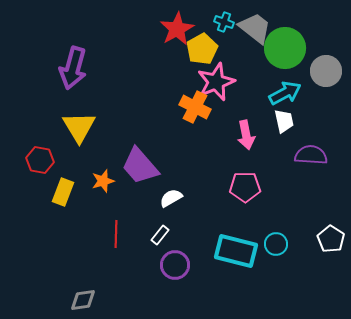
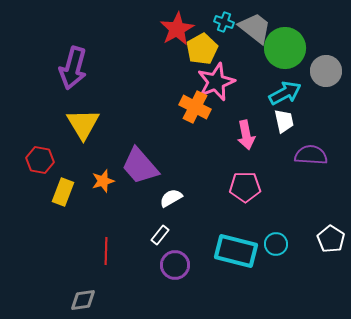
yellow triangle: moved 4 px right, 3 px up
red line: moved 10 px left, 17 px down
